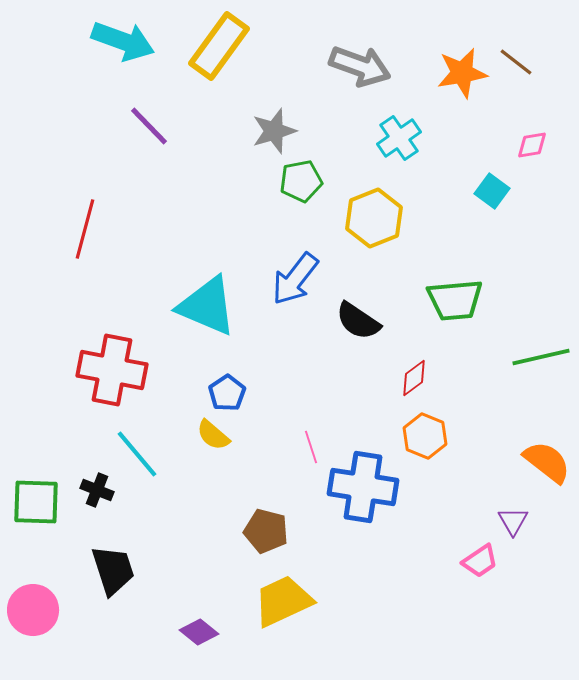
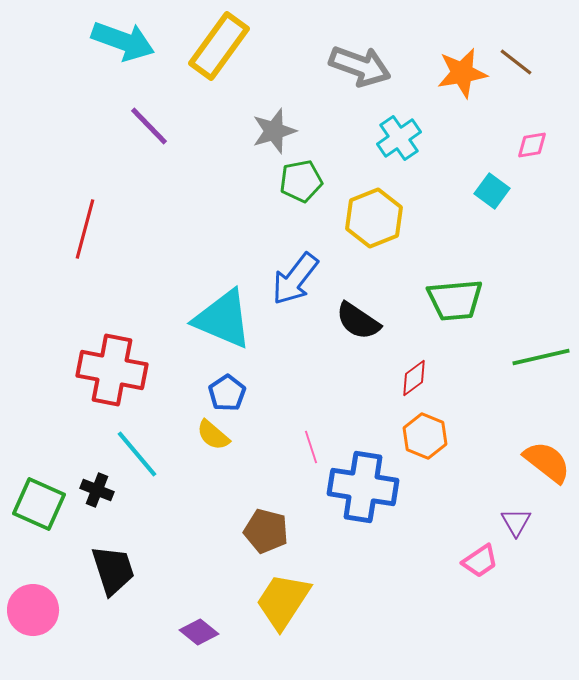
cyan triangle: moved 16 px right, 13 px down
green square: moved 3 px right, 2 px down; rotated 22 degrees clockwise
purple triangle: moved 3 px right, 1 px down
yellow trapezoid: rotated 32 degrees counterclockwise
